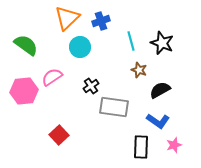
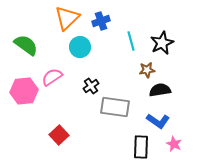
black star: rotated 25 degrees clockwise
brown star: moved 8 px right; rotated 28 degrees counterclockwise
black semicircle: rotated 20 degrees clockwise
gray rectangle: moved 1 px right
pink star: moved 1 px up; rotated 28 degrees counterclockwise
